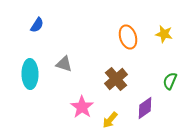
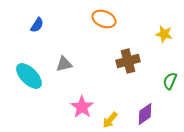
orange ellipse: moved 24 px left, 18 px up; rotated 50 degrees counterclockwise
gray triangle: rotated 30 degrees counterclockwise
cyan ellipse: moved 1 px left, 2 px down; rotated 44 degrees counterclockwise
brown cross: moved 12 px right, 18 px up; rotated 25 degrees clockwise
purple diamond: moved 6 px down
